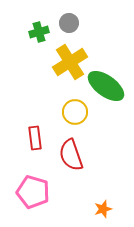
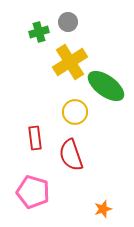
gray circle: moved 1 px left, 1 px up
